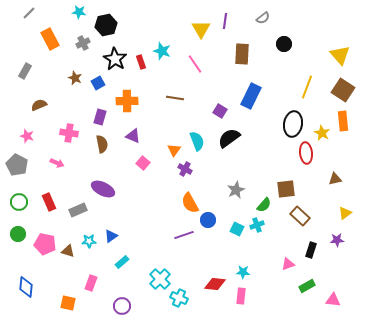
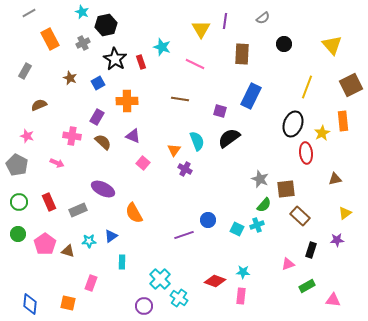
cyan star at (79, 12): moved 3 px right; rotated 16 degrees clockwise
gray line at (29, 13): rotated 16 degrees clockwise
cyan star at (162, 51): moved 4 px up
yellow triangle at (340, 55): moved 8 px left, 10 px up
pink line at (195, 64): rotated 30 degrees counterclockwise
brown star at (75, 78): moved 5 px left
brown square at (343, 90): moved 8 px right, 5 px up; rotated 30 degrees clockwise
brown line at (175, 98): moved 5 px right, 1 px down
purple square at (220, 111): rotated 16 degrees counterclockwise
purple rectangle at (100, 117): moved 3 px left; rotated 14 degrees clockwise
black ellipse at (293, 124): rotated 10 degrees clockwise
pink cross at (69, 133): moved 3 px right, 3 px down
yellow star at (322, 133): rotated 14 degrees clockwise
brown semicircle at (102, 144): moved 1 px right, 2 px up; rotated 36 degrees counterclockwise
gray star at (236, 190): moved 24 px right, 11 px up; rotated 24 degrees counterclockwise
orange semicircle at (190, 203): moved 56 px left, 10 px down
pink pentagon at (45, 244): rotated 25 degrees clockwise
cyan rectangle at (122, 262): rotated 48 degrees counterclockwise
red diamond at (215, 284): moved 3 px up; rotated 15 degrees clockwise
blue diamond at (26, 287): moved 4 px right, 17 px down
cyan cross at (179, 298): rotated 12 degrees clockwise
purple circle at (122, 306): moved 22 px right
